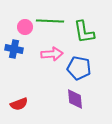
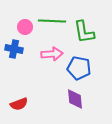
green line: moved 2 px right
